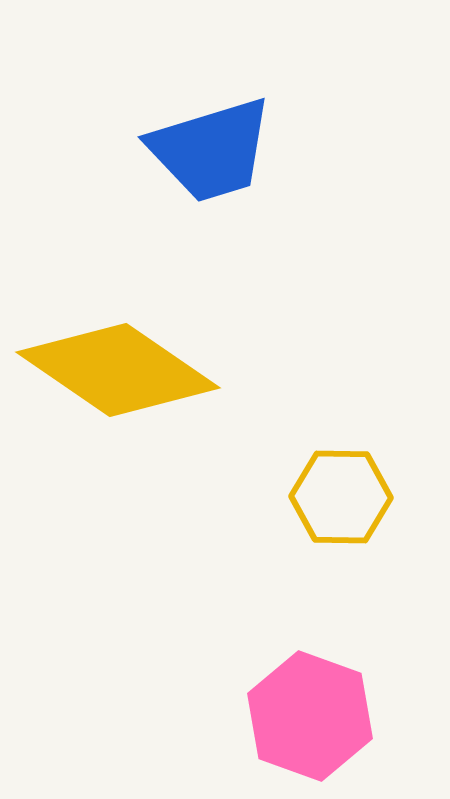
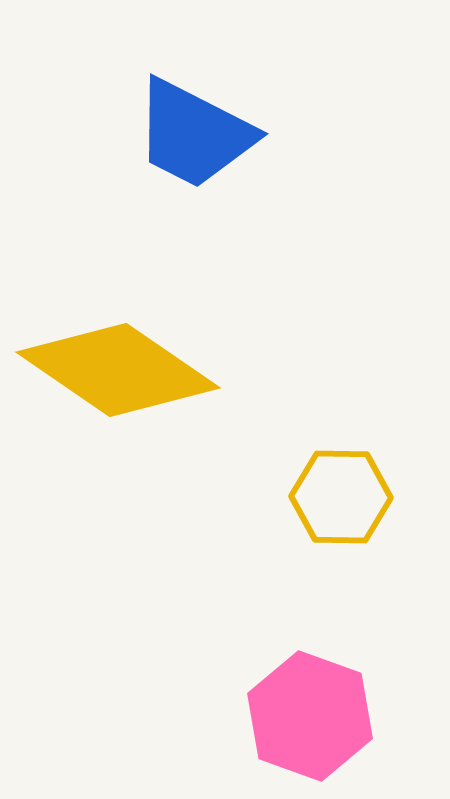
blue trapezoid: moved 17 px left, 16 px up; rotated 44 degrees clockwise
